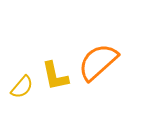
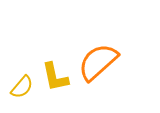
yellow L-shape: moved 1 px down
